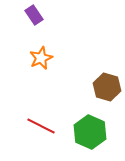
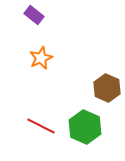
purple rectangle: rotated 18 degrees counterclockwise
brown hexagon: moved 1 px down; rotated 8 degrees clockwise
green hexagon: moved 5 px left, 5 px up
